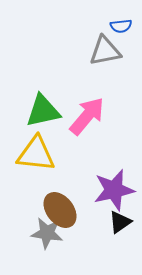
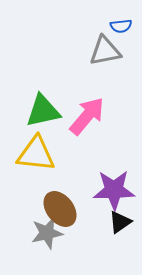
purple star: rotated 12 degrees clockwise
brown ellipse: moved 1 px up
gray star: rotated 20 degrees counterclockwise
